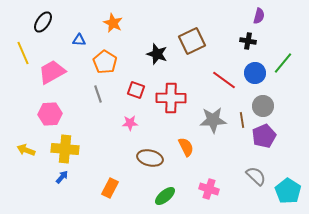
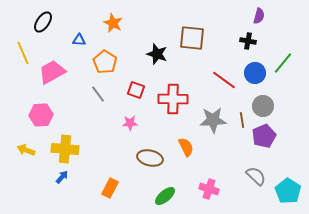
brown square: moved 3 px up; rotated 32 degrees clockwise
gray line: rotated 18 degrees counterclockwise
red cross: moved 2 px right, 1 px down
pink hexagon: moved 9 px left, 1 px down
